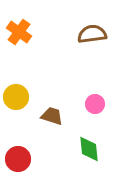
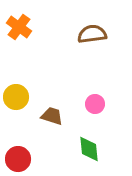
orange cross: moved 5 px up
